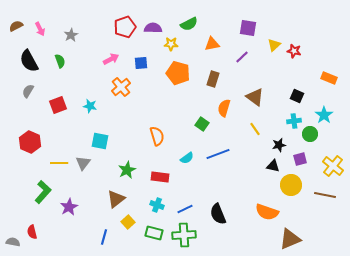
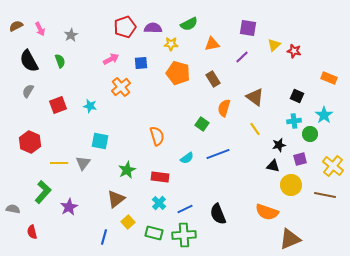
brown rectangle at (213, 79): rotated 49 degrees counterclockwise
cyan cross at (157, 205): moved 2 px right, 2 px up; rotated 24 degrees clockwise
gray semicircle at (13, 242): moved 33 px up
